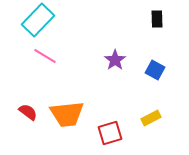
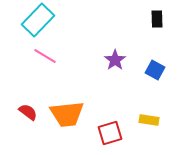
yellow rectangle: moved 2 px left, 2 px down; rotated 36 degrees clockwise
